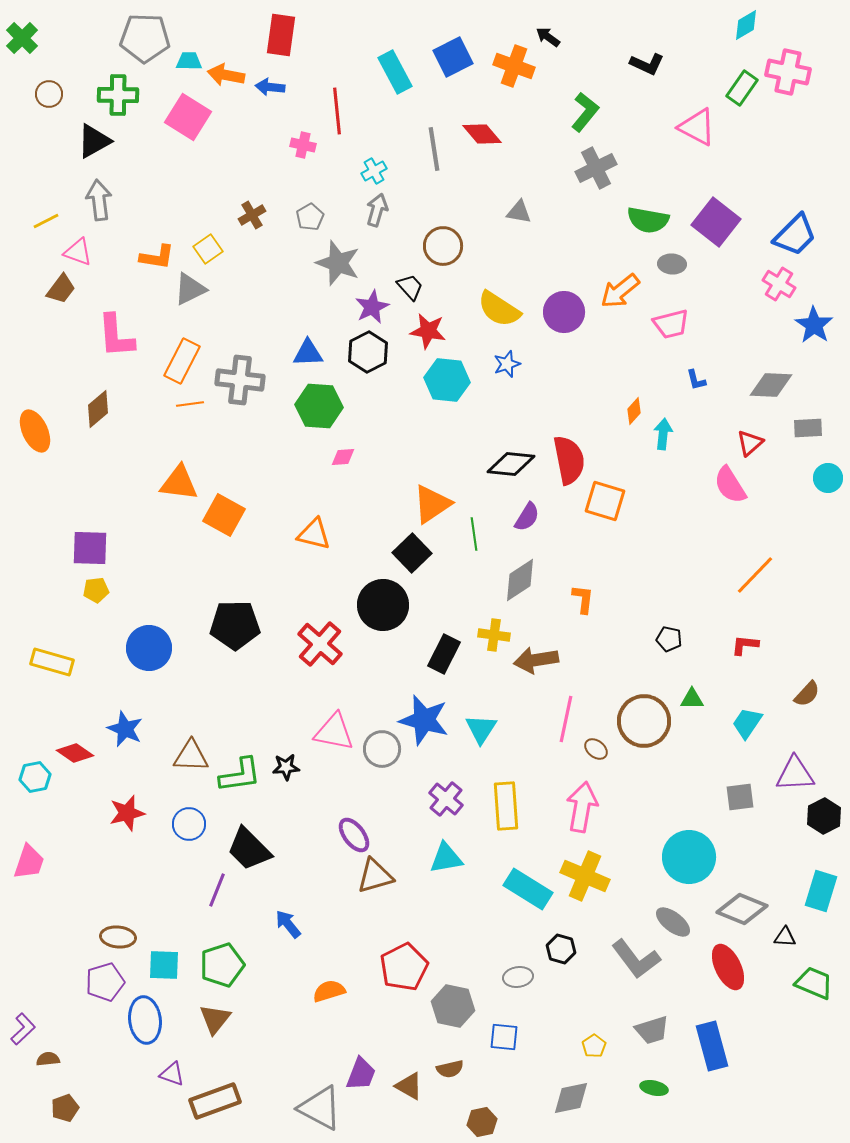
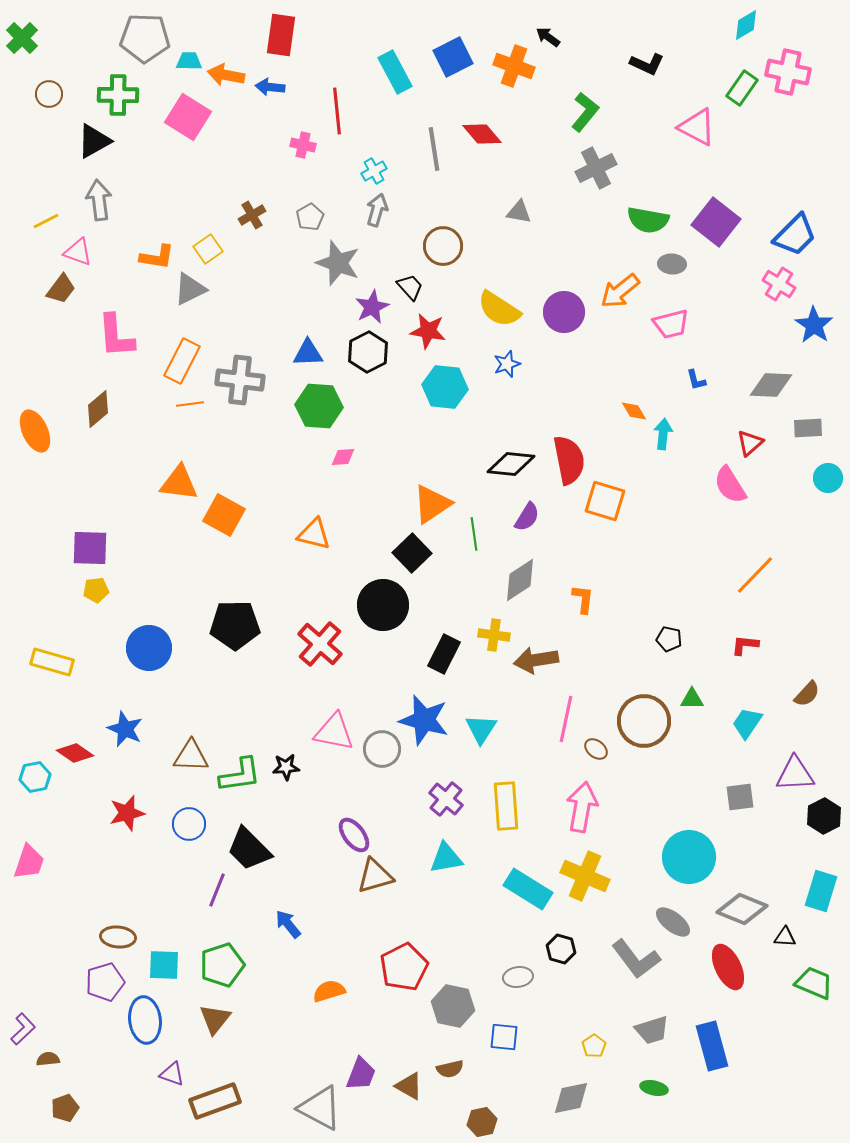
cyan hexagon at (447, 380): moved 2 px left, 7 px down
orange diamond at (634, 411): rotated 72 degrees counterclockwise
